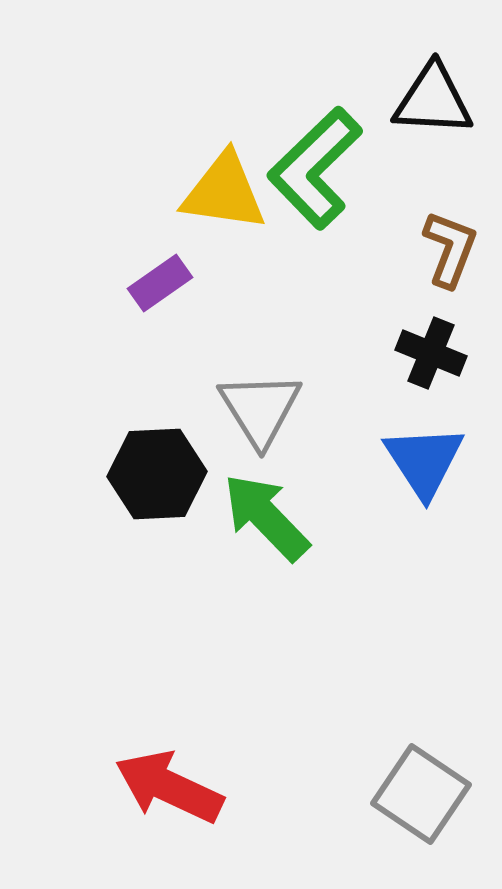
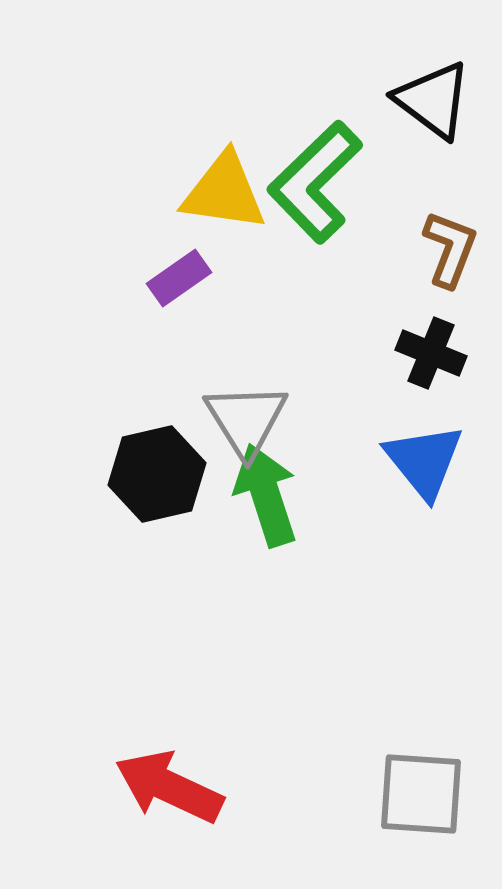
black triangle: rotated 34 degrees clockwise
green L-shape: moved 14 px down
purple rectangle: moved 19 px right, 5 px up
gray triangle: moved 14 px left, 11 px down
blue triangle: rotated 6 degrees counterclockwise
black hexagon: rotated 10 degrees counterclockwise
green arrow: moved 22 px up; rotated 26 degrees clockwise
gray square: rotated 30 degrees counterclockwise
